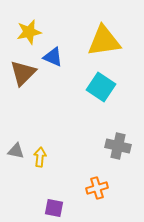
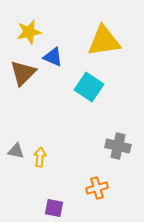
cyan square: moved 12 px left
